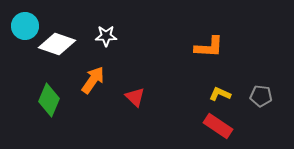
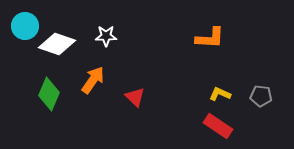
orange L-shape: moved 1 px right, 9 px up
green diamond: moved 6 px up
